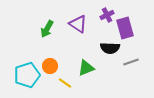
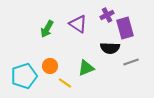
cyan pentagon: moved 3 px left, 1 px down
